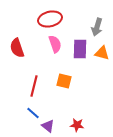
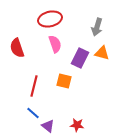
purple rectangle: moved 9 px down; rotated 24 degrees clockwise
